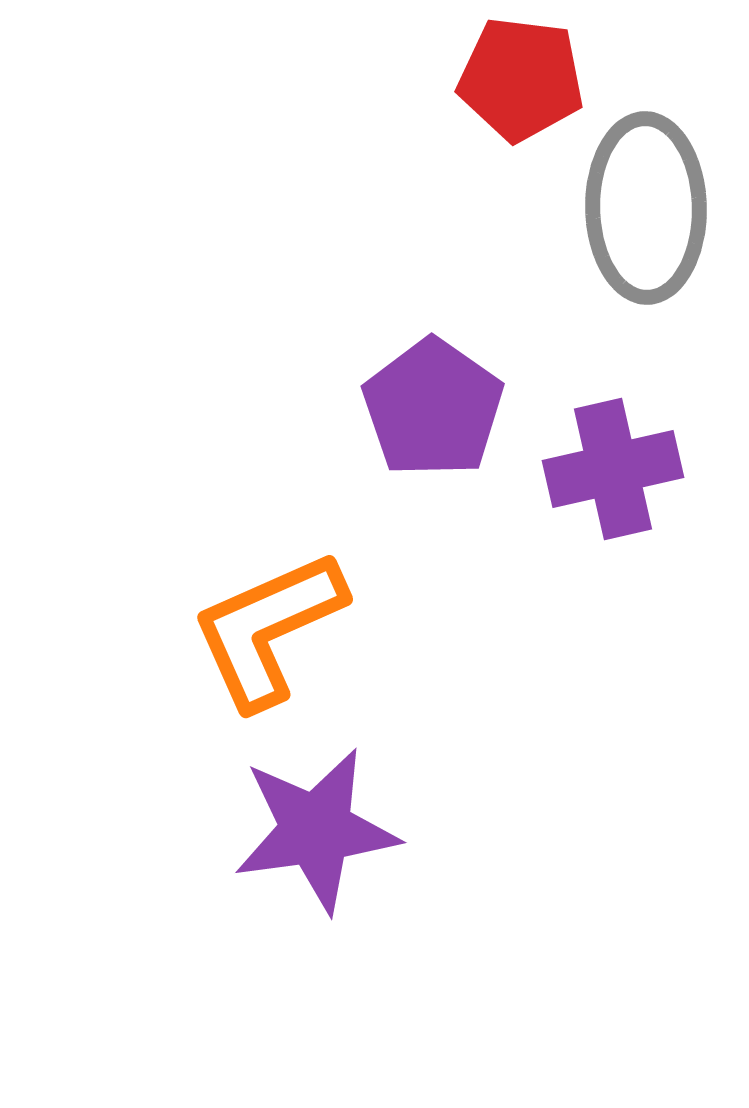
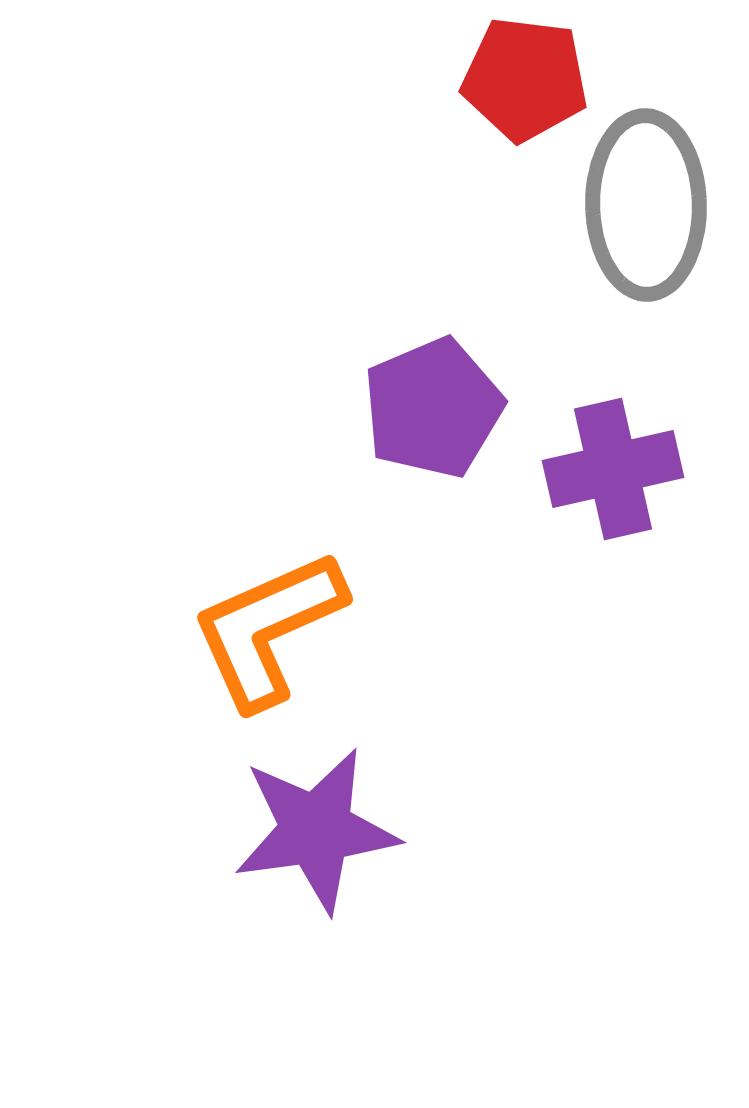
red pentagon: moved 4 px right
gray ellipse: moved 3 px up
purple pentagon: rotated 14 degrees clockwise
